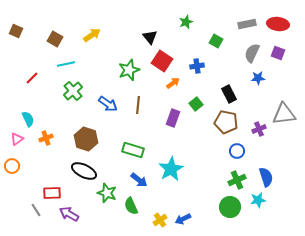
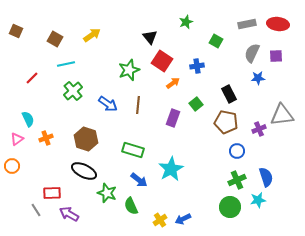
purple square at (278, 53): moved 2 px left, 3 px down; rotated 24 degrees counterclockwise
gray triangle at (284, 114): moved 2 px left, 1 px down
